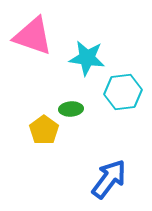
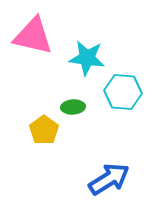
pink triangle: rotated 6 degrees counterclockwise
cyan hexagon: rotated 12 degrees clockwise
green ellipse: moved 2 px right, 2 px up
blue arrow: rotated 21 degrees clockwise
